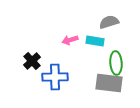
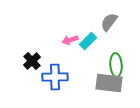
gray semicircle: rotated 36 degrees counterclockwise
cyan rectangle: moved 7 px left; rotated 54 degrees counterclockwise
green ellipse: moved 2 px down
